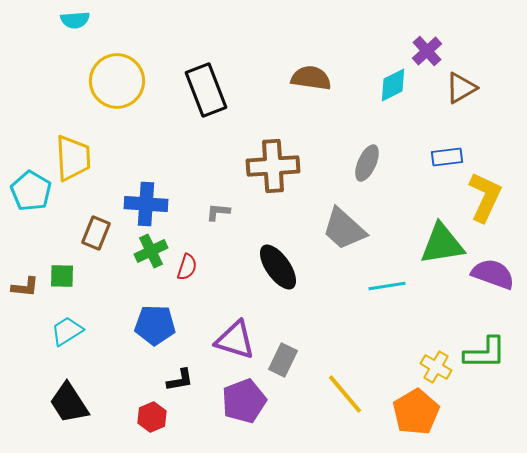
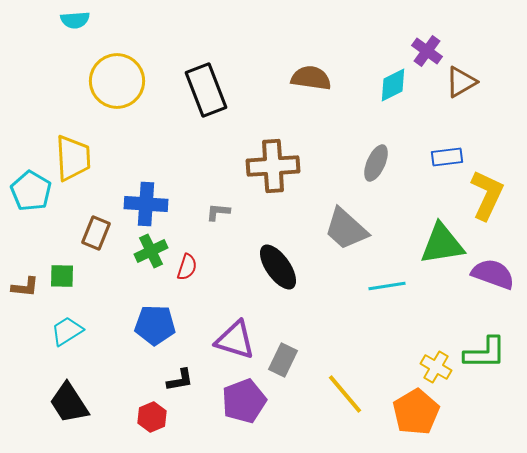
purple cross: rotated 12 degrees counterclockwise
brown triangle: moved 6 px up
gray ellipse: moved 9 px right
yellow L-shape: moved 2 px right, 2 px up
gray trapezoid: moved 2 px right
